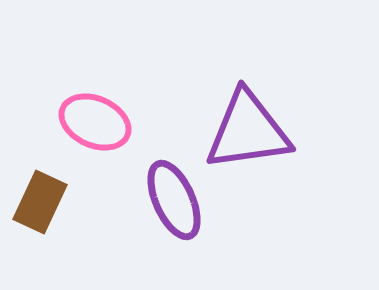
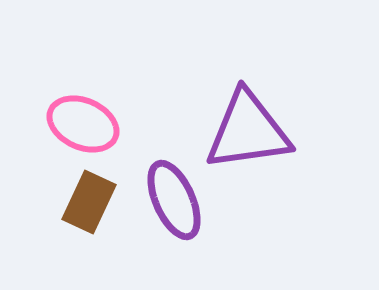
pink ellipse: moved 12 px left, 2 px down
brown rectangle: moved 49 px right
